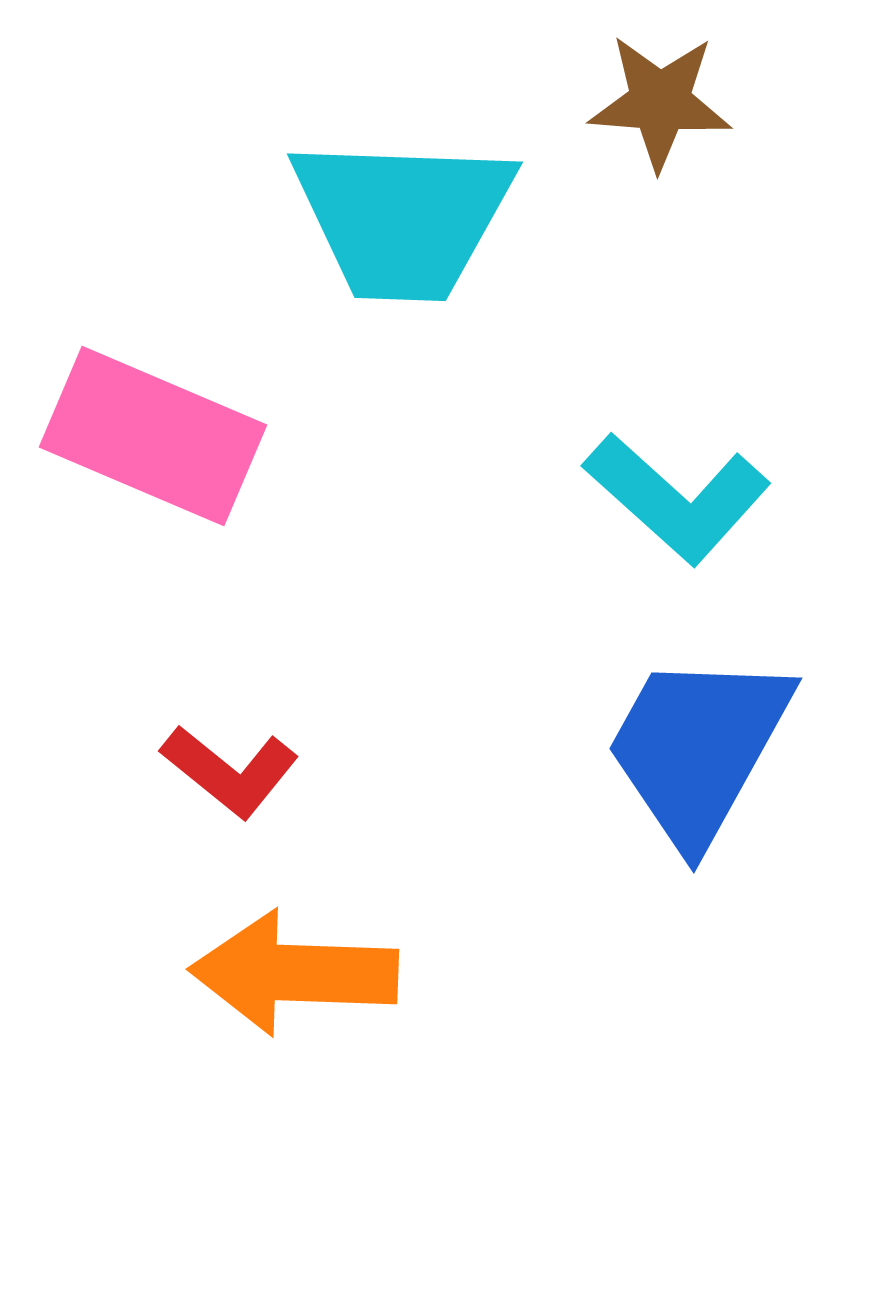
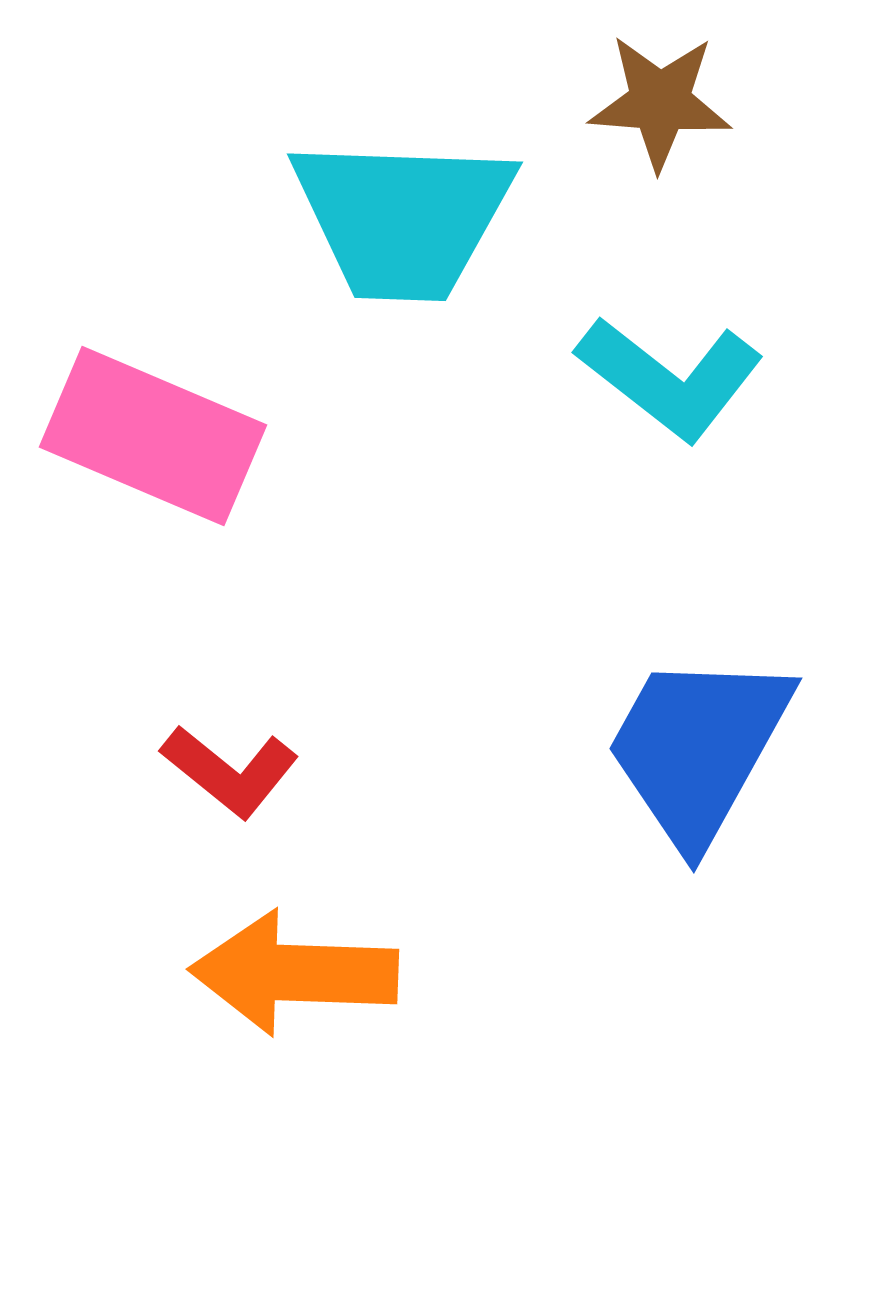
cyan L-shape: moved 7 px left, 120 px up; rotated 4 degrees counterclockwise
